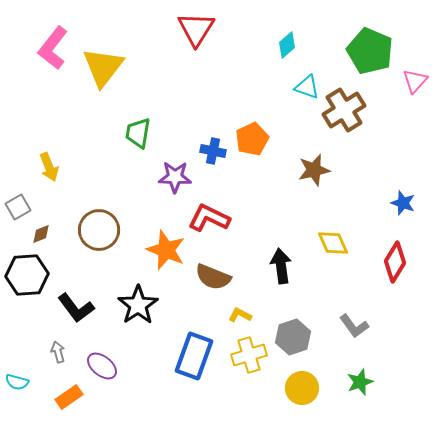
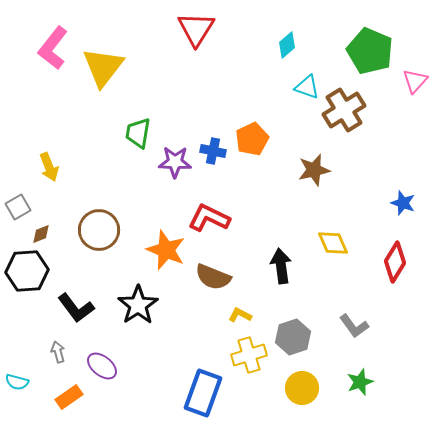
purple star: moved 15 px up
black hexagon: moved 4 px up
blue rectangle: moved 9 px right, 37 px down
